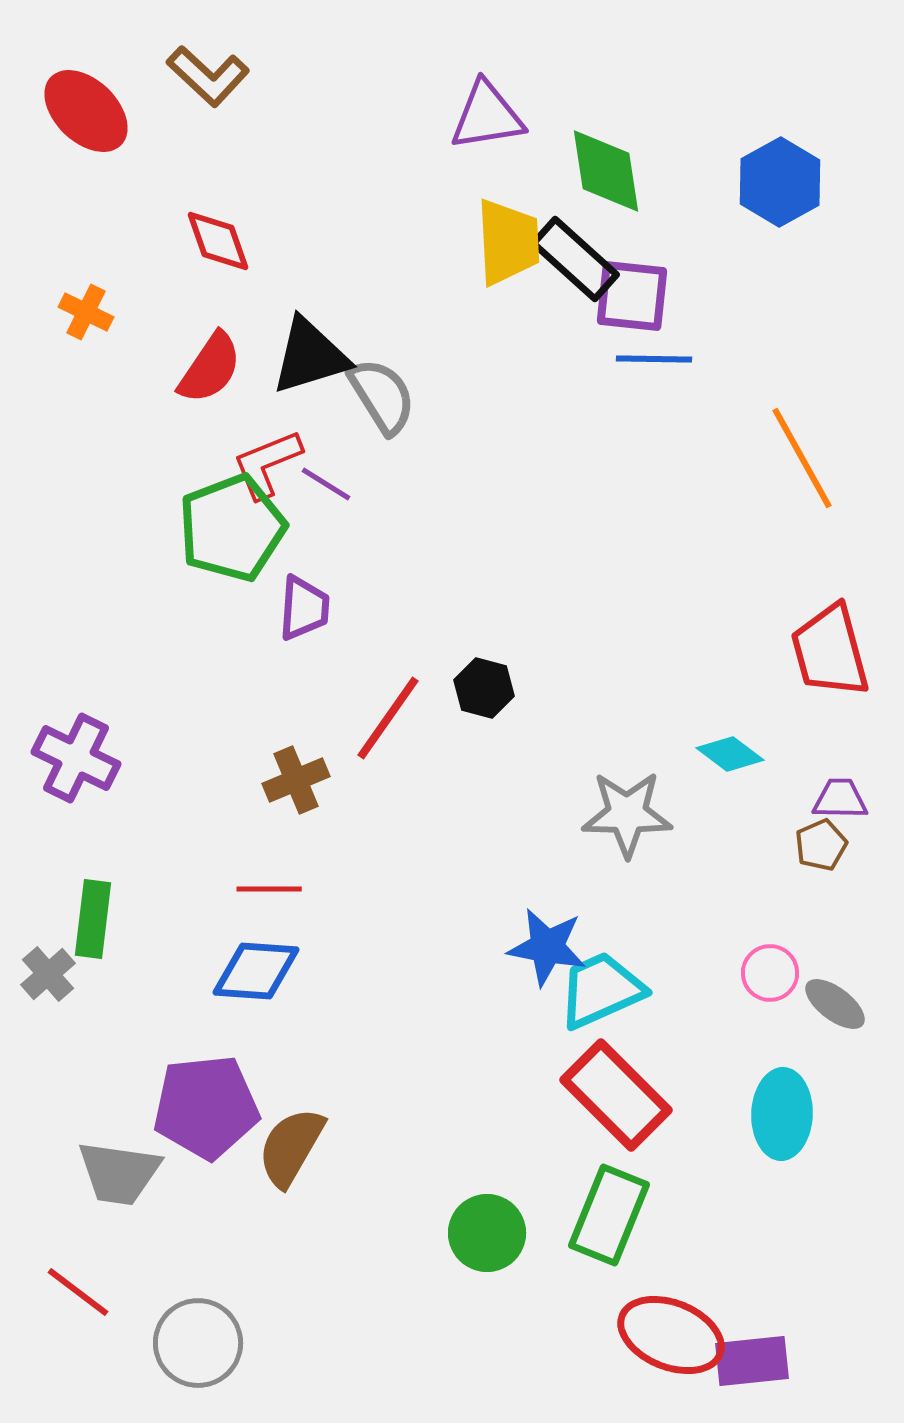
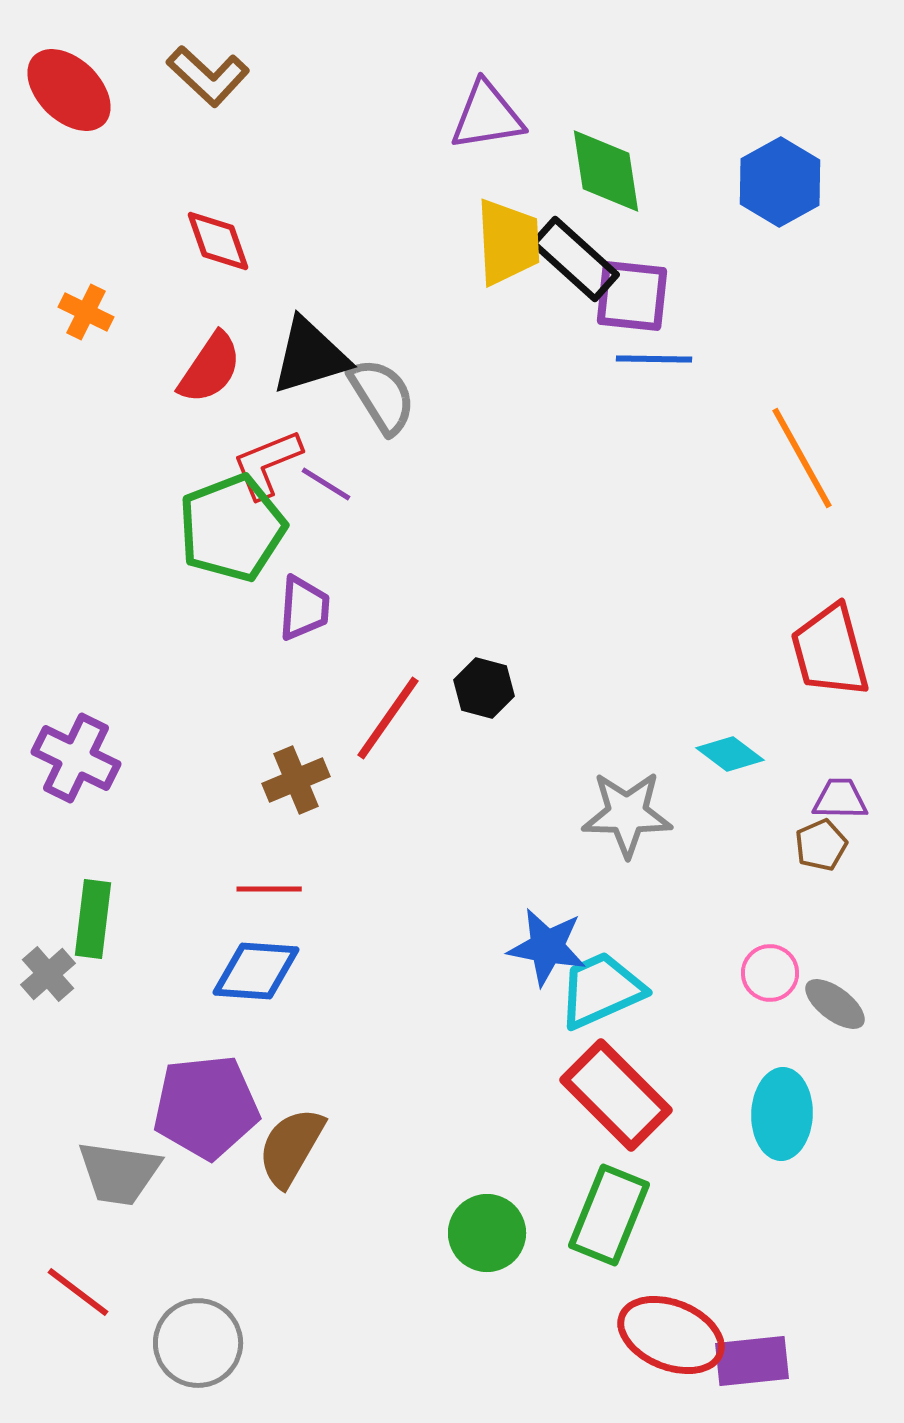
red ellipse at (86, 111): moved 17 px left, 21 px up
